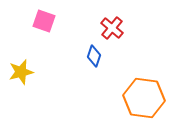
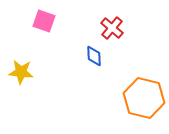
blue diamond: rotated 20 degrees counterclockwise
yellow star: rotated 20 degrees clockwise
orange hexagon: rotated 6 degrees clockwise
